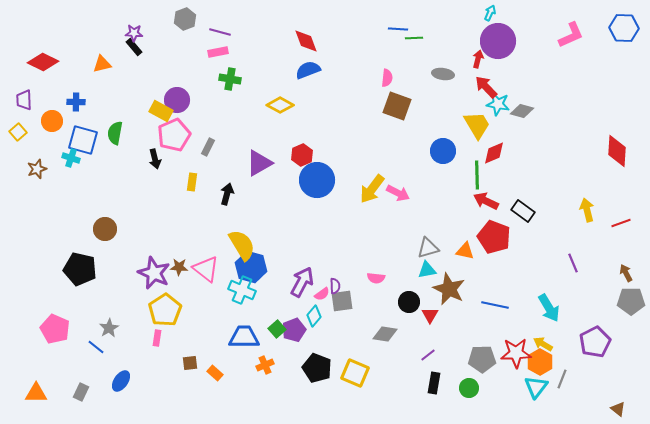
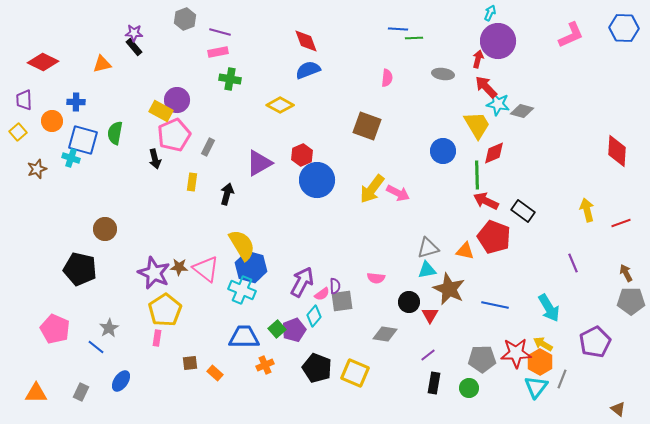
brown square at (397, 106): moved 30 px left, 20 px down
